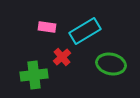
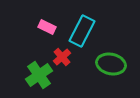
pink rectangle: rotated 18 degrees clockwise
cyan rectangle: moved 3 px left; rotated 32 degrees counterclockwise
green cross: moved 5 px right; rotated 28 degrees counterclockwise
